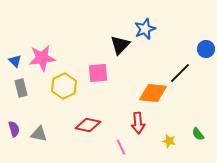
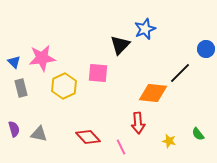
blue triangle: moved 1 px left, 1 px down
pink square: rotated 10 degrees clockwise
red diamond: moved 12 px down; rotated 35 degrees clockwise
